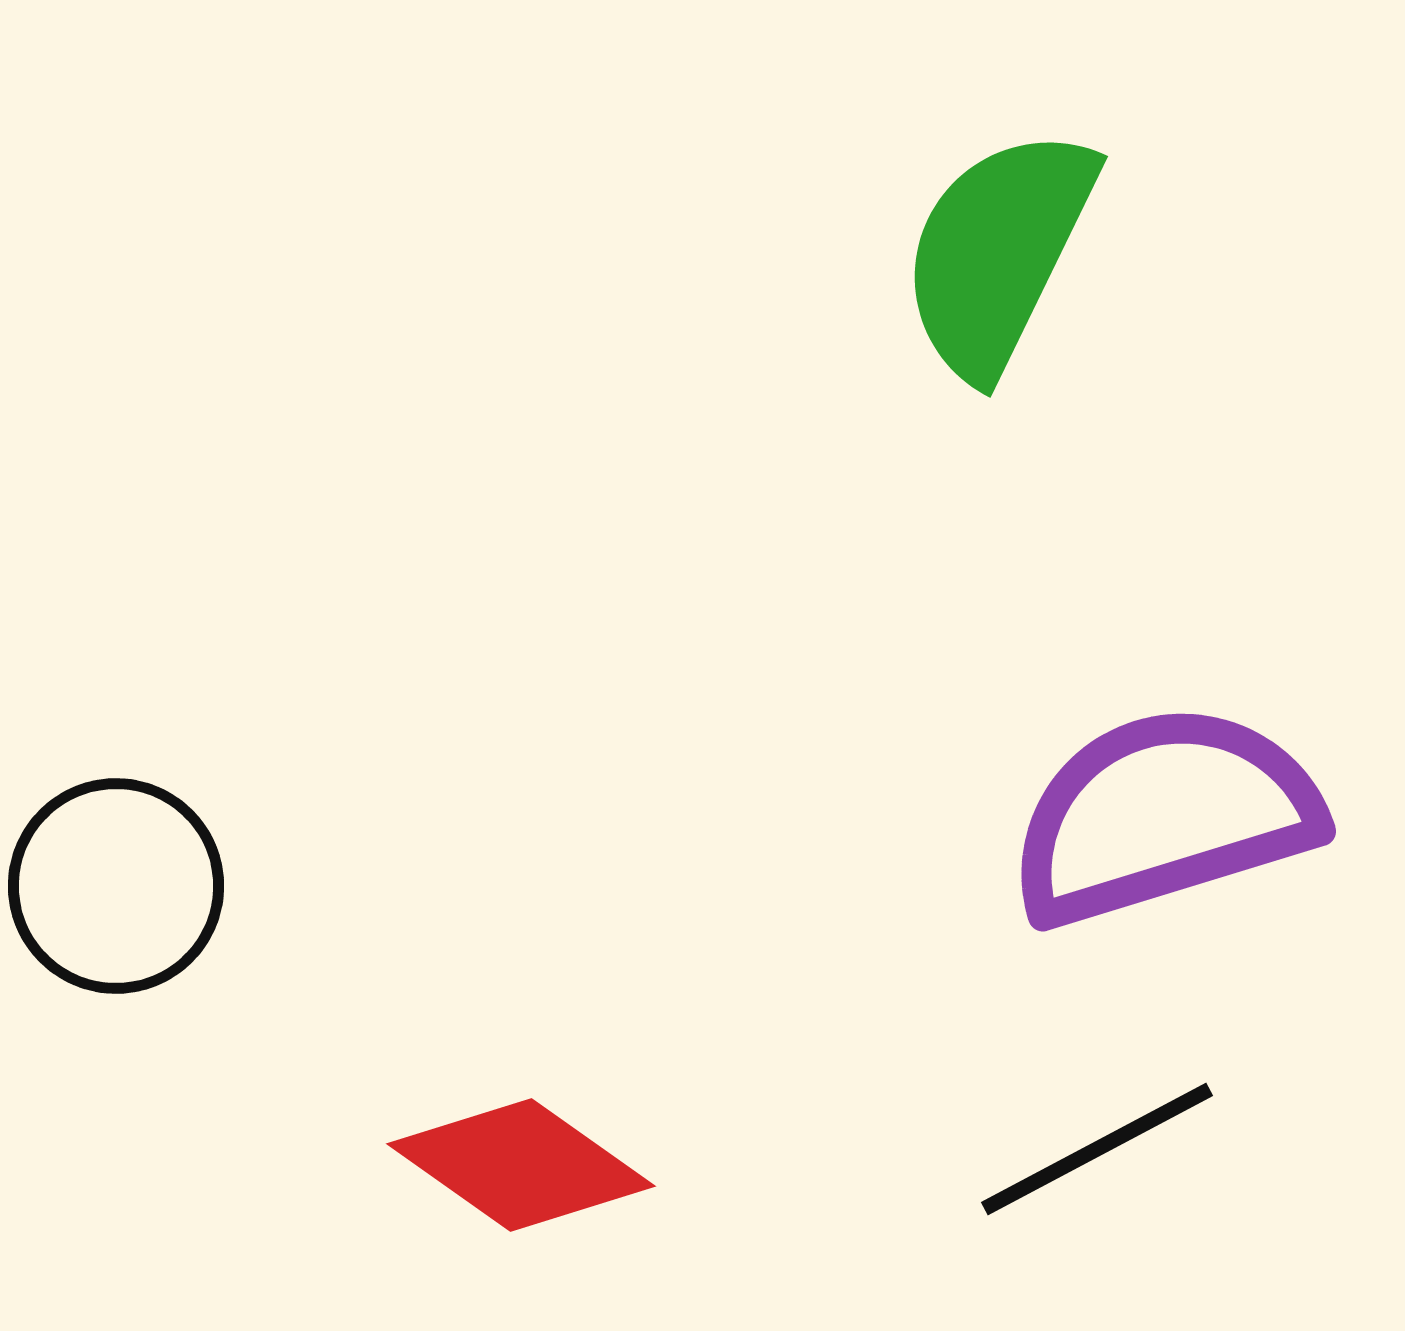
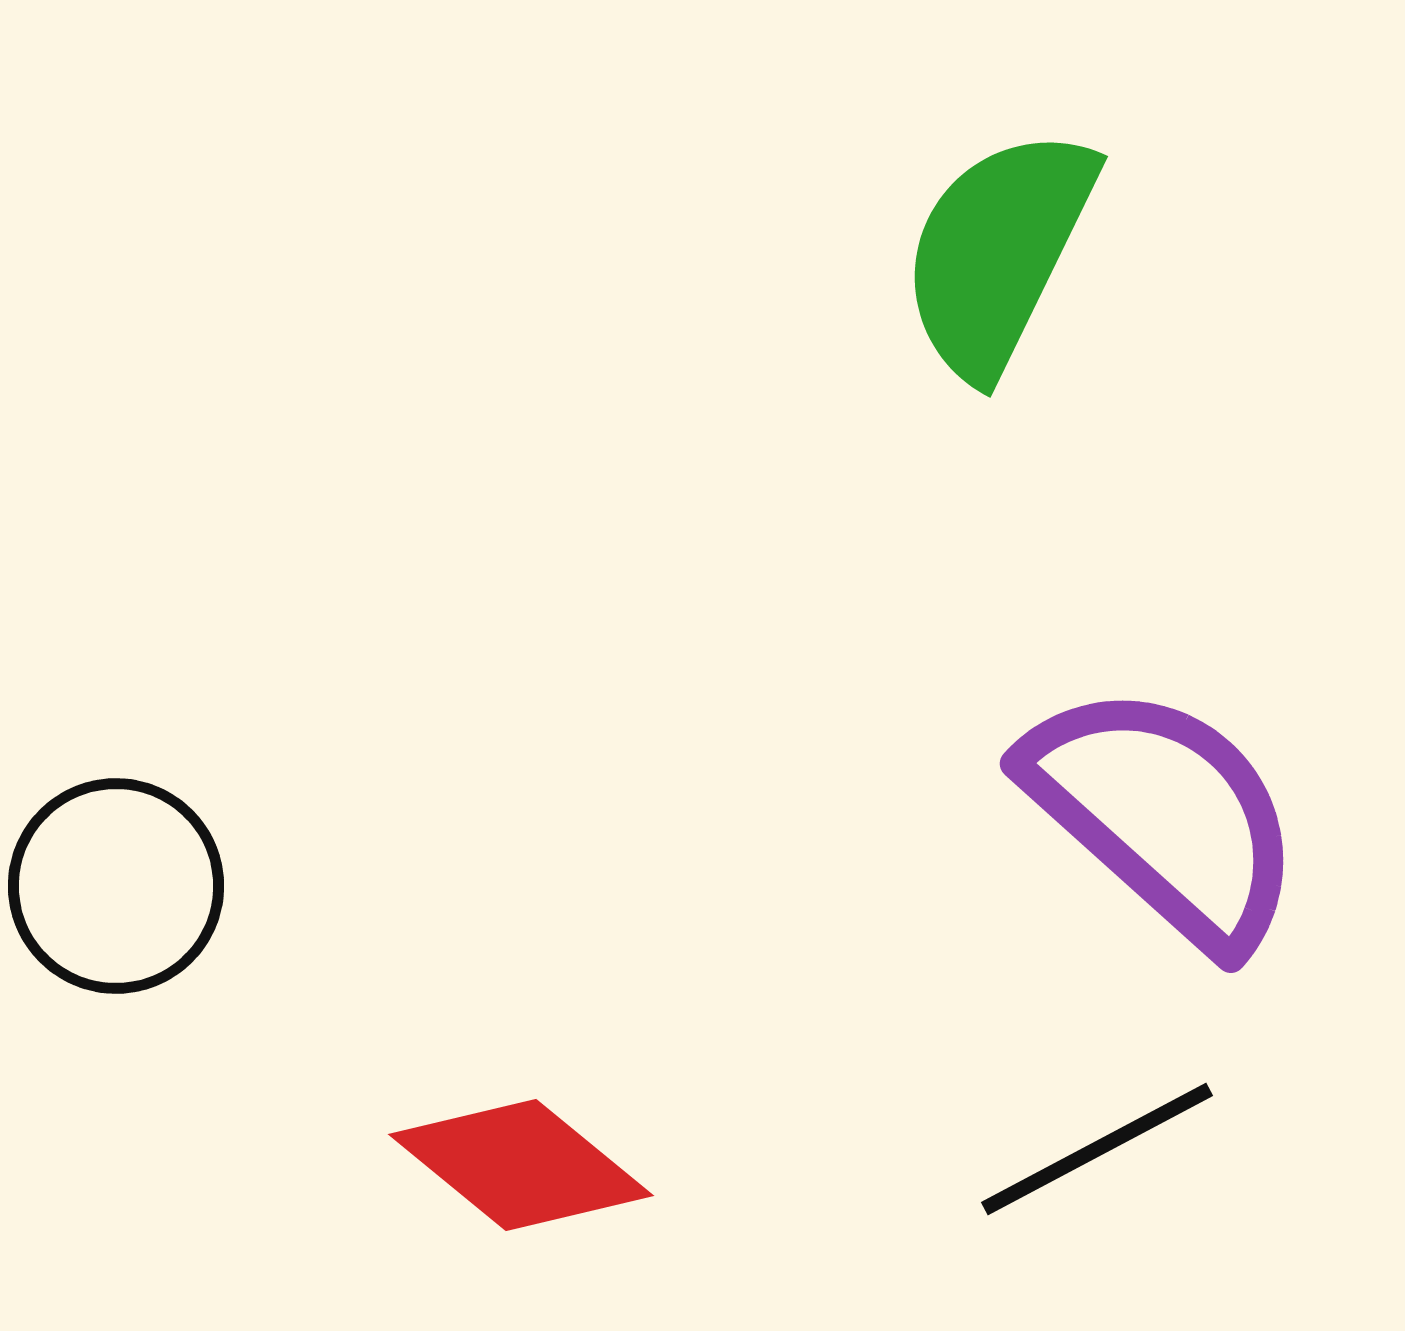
purple semicircle: rotated 59 degrees clockwise
red diamond: rotated 4 degrees clockwise
